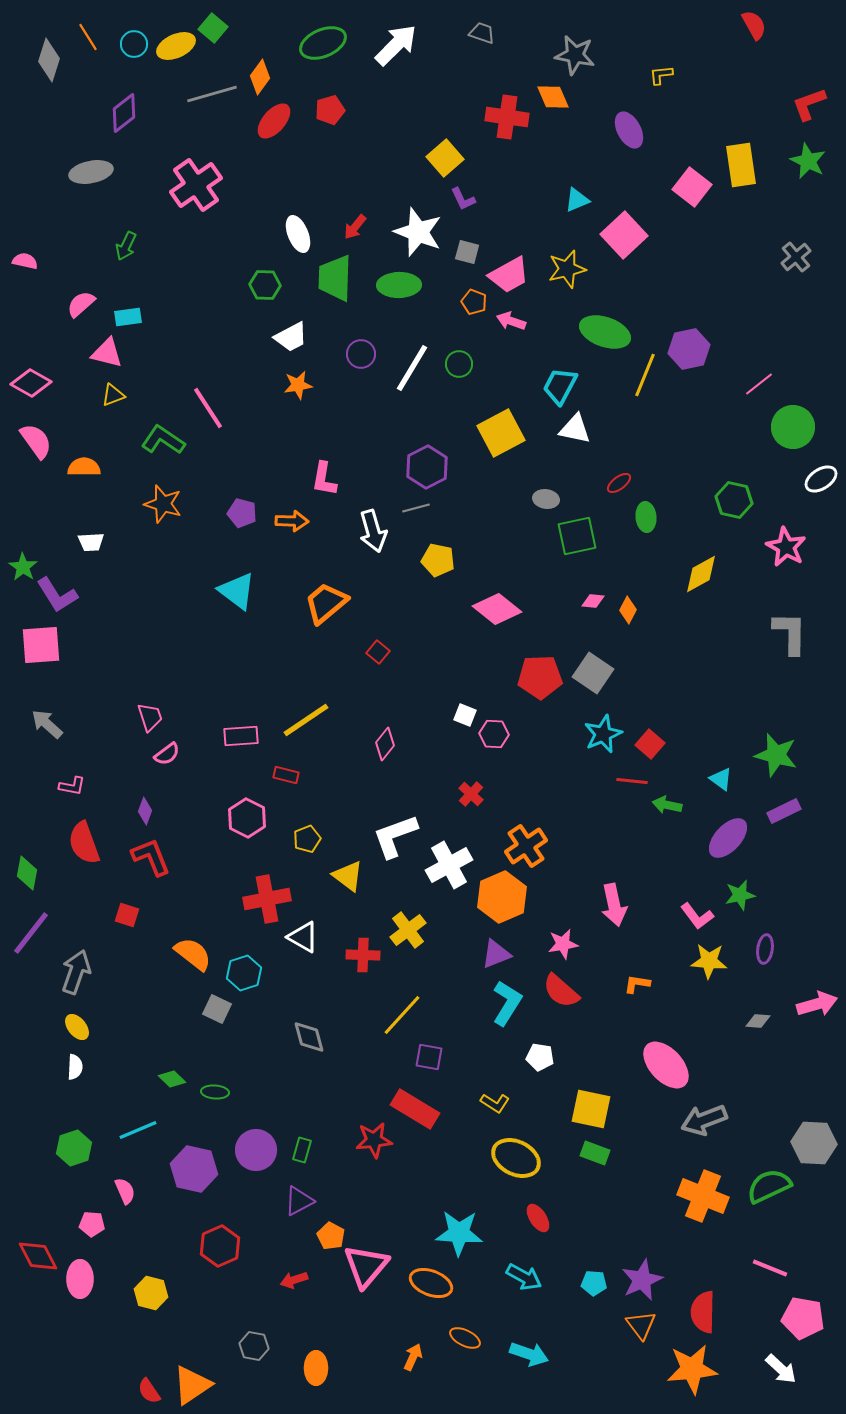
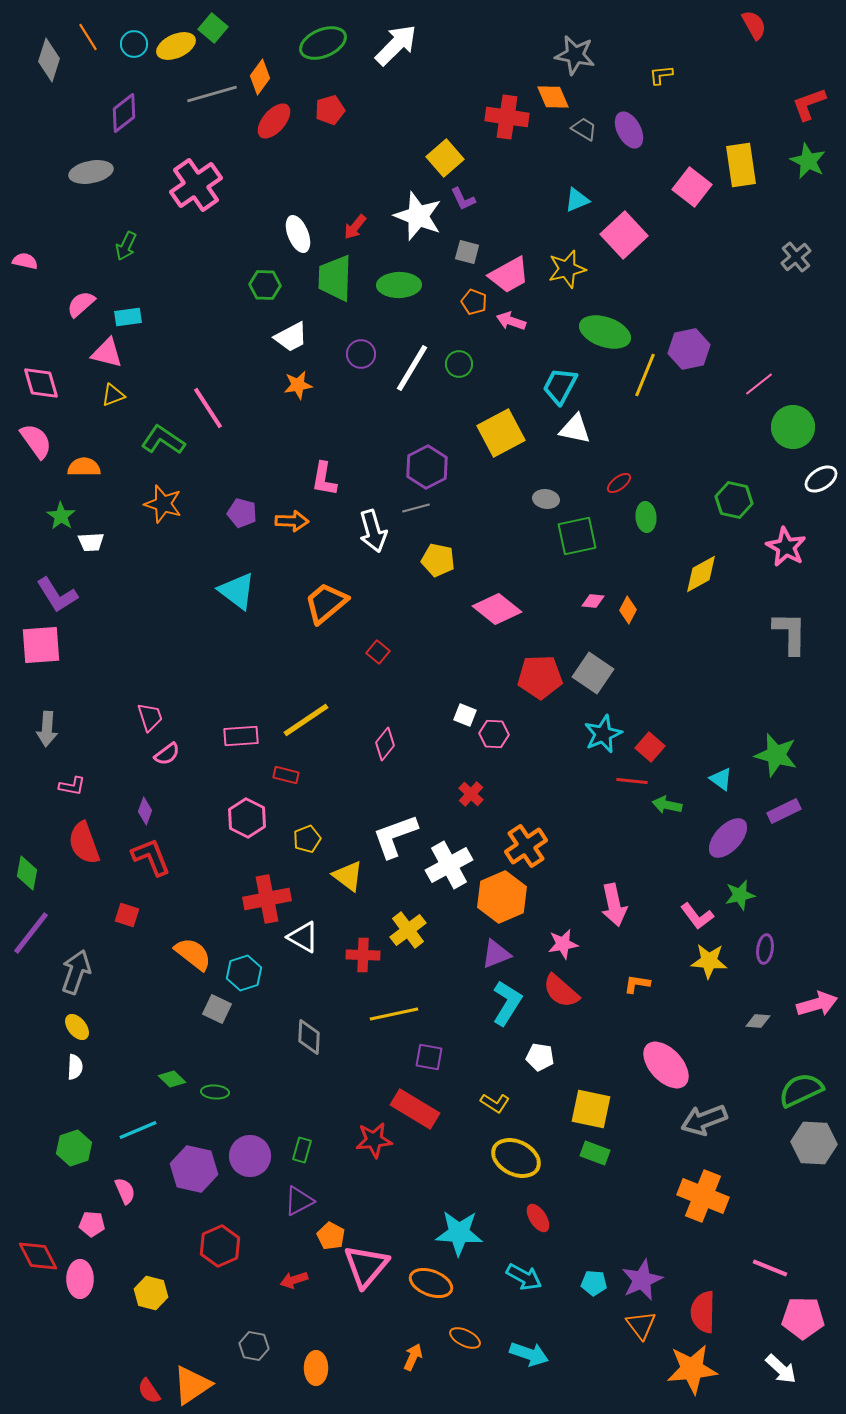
gray trapezoid at (482, 33): moved 102 px right, 96 px down; rotated 12 degrees clockwise
white star at (418, 232): moved 16 px up
pink diamond at (31, 383): moved 10 px right; rotated 45 degrees clockwise
green star at (23, 567): moved 38 px right, 51 px up
gray arrow at (47, 724): moved 5 px down; rotated 128 degrees counterclockwise
red square at (650, 744): moved 3 px down
yellow line at (402, 1015): moved 8 px left, 1 px up; rotated 36 degrees clockwise
gray diamond at (309, 1037): rotated 18 degrees clockwise
purple circle at (256, 1150): moved 6 px left, 6 px down
green semicircle at (769, 1186): moved 32 px right, 96 px up
pink pentagon at (803, 1318): rotated 9 degrees counterclockwise
